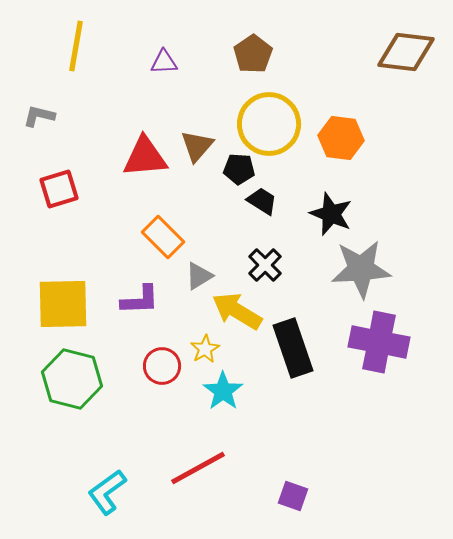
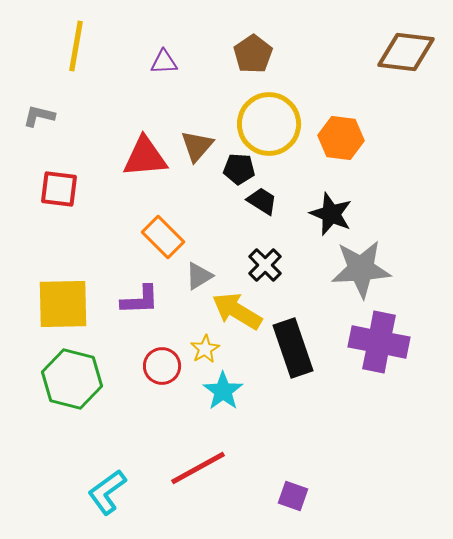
red square: rotated 24 degrees clockwise
